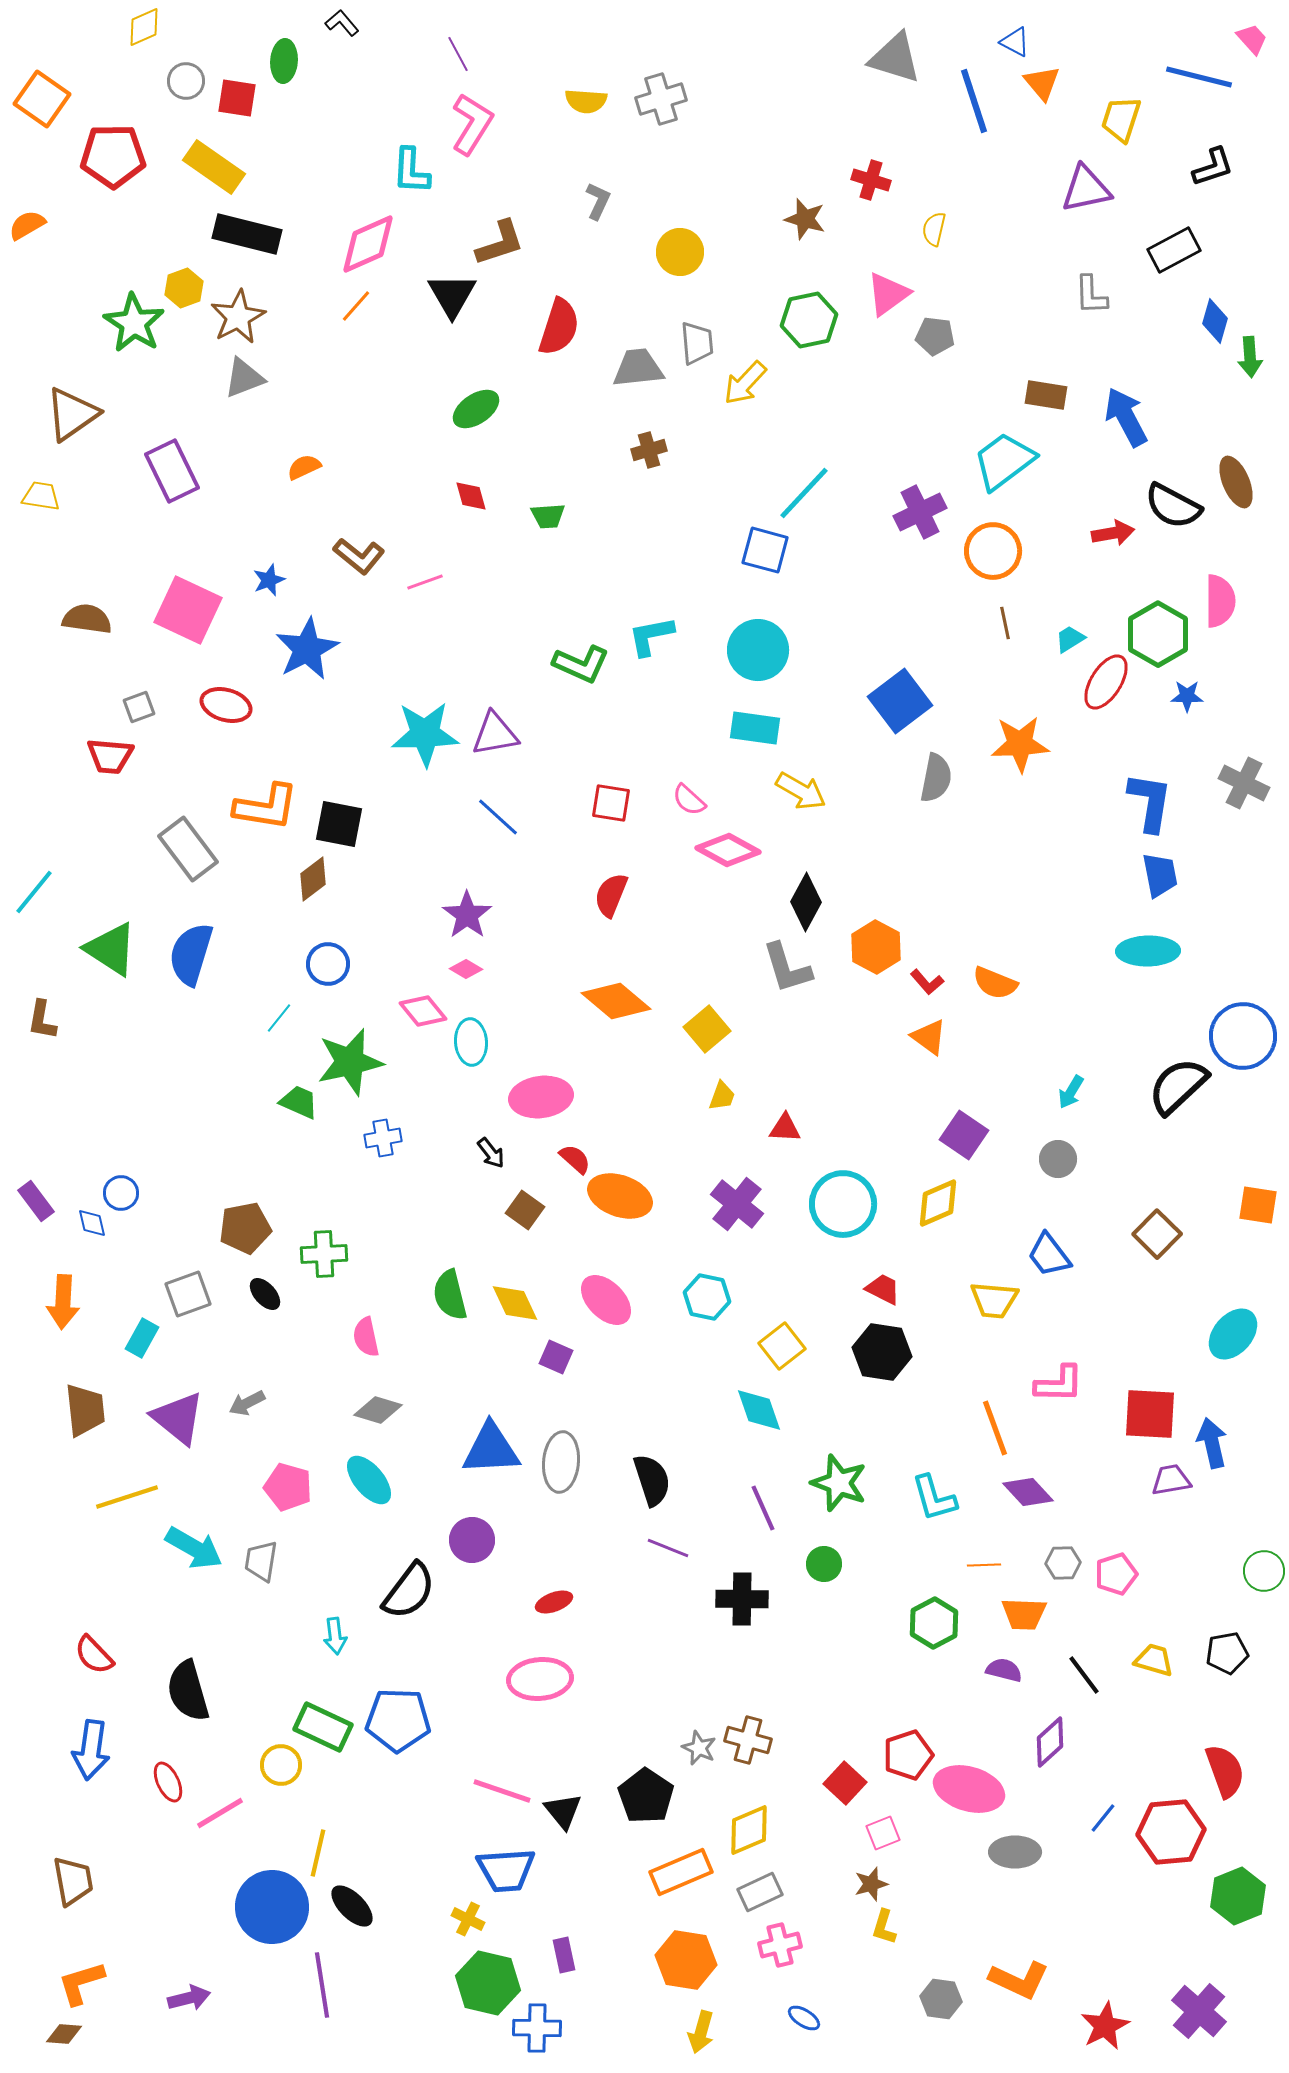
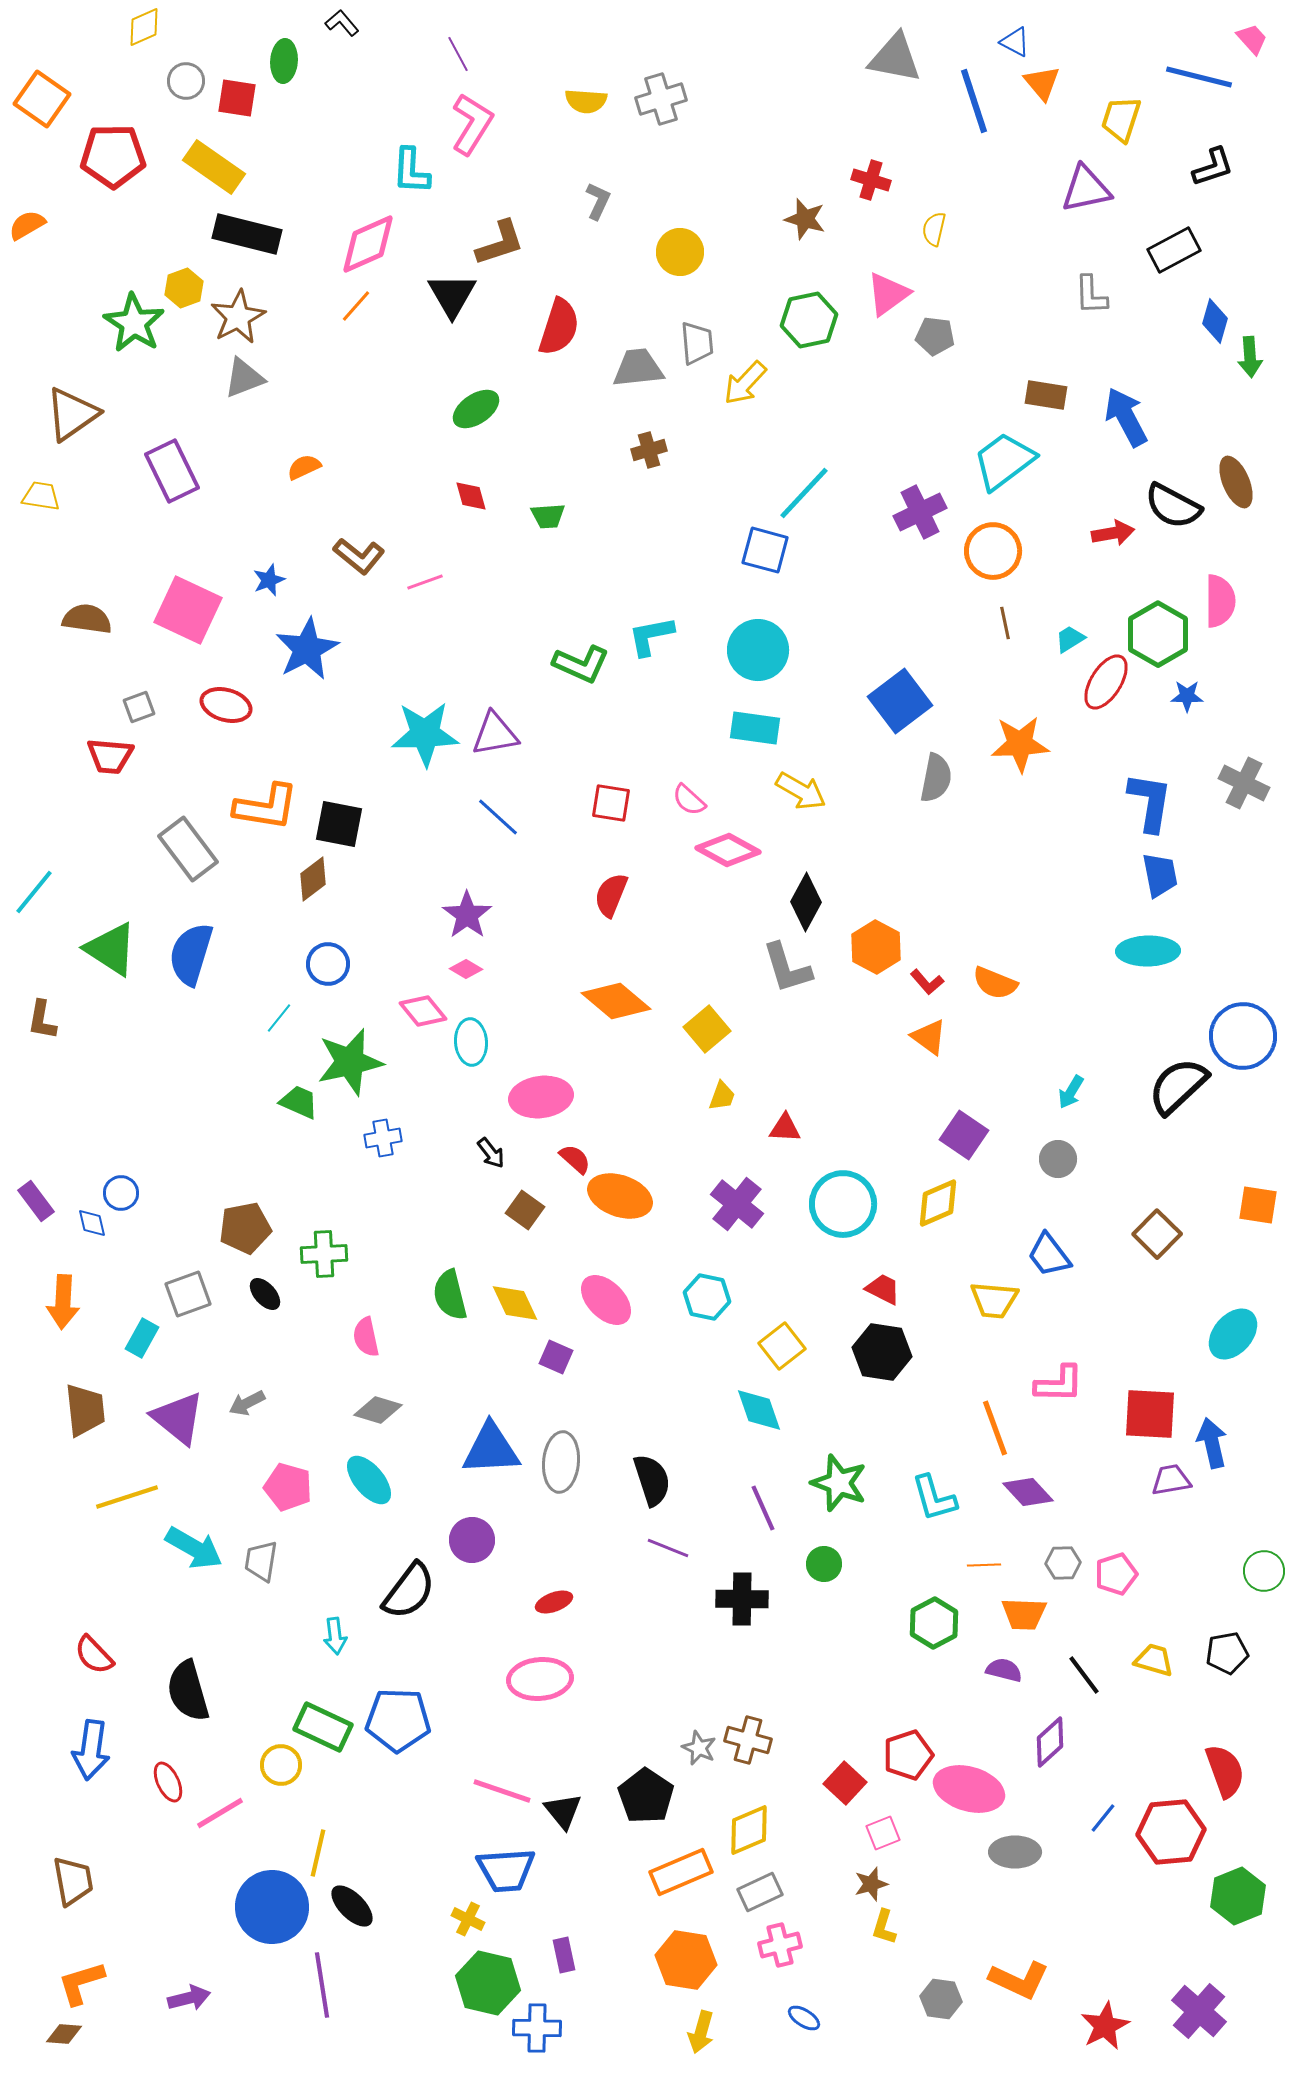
gray triangle at (895, 58): rotated 6 degrees counterclockwise
